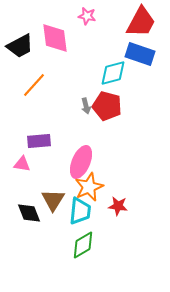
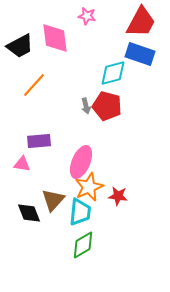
brown triangle: rotated 10 degrees clockwise
red star: moved 10 px up
cyan trapezoid: moved 1 px down
